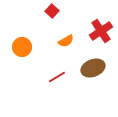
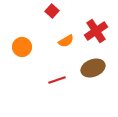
red cross: moved 5 px left
red line: moved 3 px down; rotated 12 degrees clockwise
